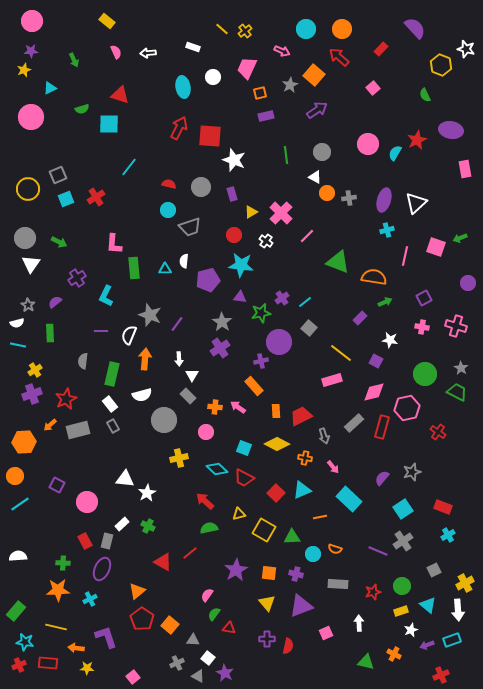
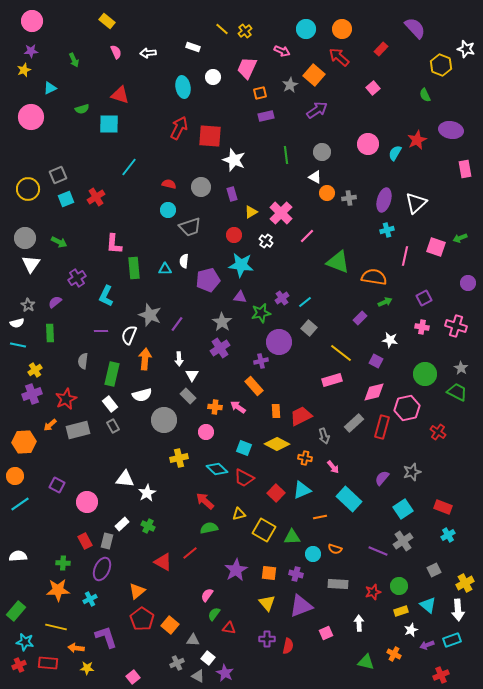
green circle at (402, 586): moved 3 px left
